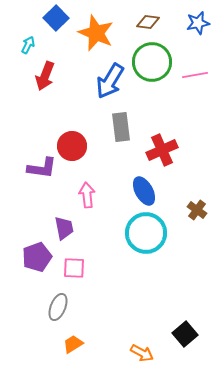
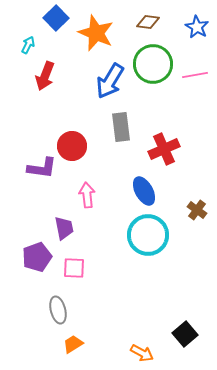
blue star: moved 1 px left, 4 px down; rotated 30 degrees counterclockwise
green circle: moved 1 px right, 2 px down
red cross: moved 2 px right, 1 px up
cyan circle: moved 2 px right, 2 px down
gray ellipse: moved 3 px down; rotated 36 degrees counterclockwise
